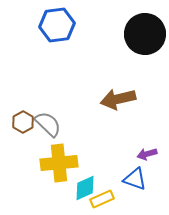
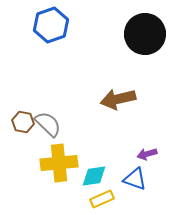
blue hexagon: moved 6 px left; rotated 12 degrees counterclockwise
brown hexagon: rotated 20 degrees counterclockwise
cyan diamond: moved 9 px right, 12 px up; rotated 16 degrees clockwise
